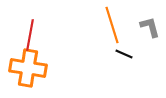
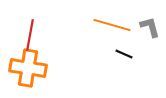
orange line: rotated 57 degrees counterclockwise
